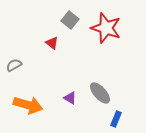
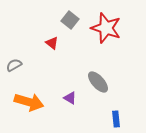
gray ellipse: moved 2 px left, 11 px up
orange arrow: moved 1 px right, 3 px up
blue rectangle: rotated 28 degrees counterclockwise
